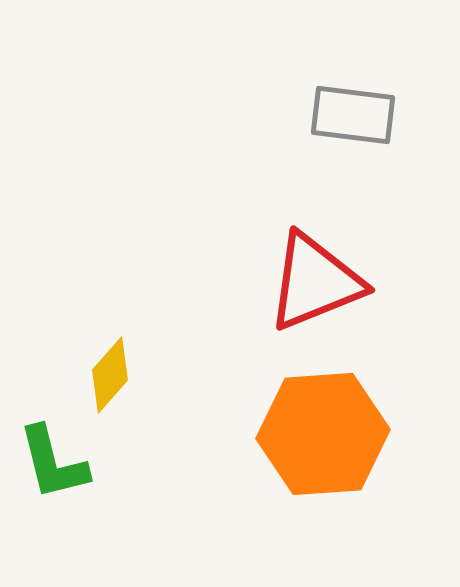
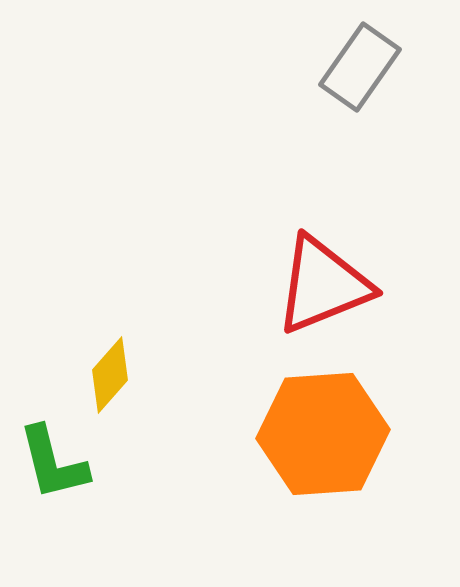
gray rectangle: moved 7 px right, 48 px up; rotated 62 degrees counterclockwise
red triangle: moved 8 px right, 3 px down
